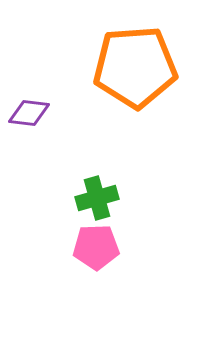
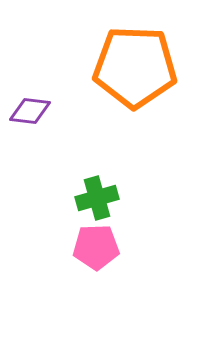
orange pentagon: rotated 6 degrees clockwise
purple diamond: moved 1 px right, 2 px up
